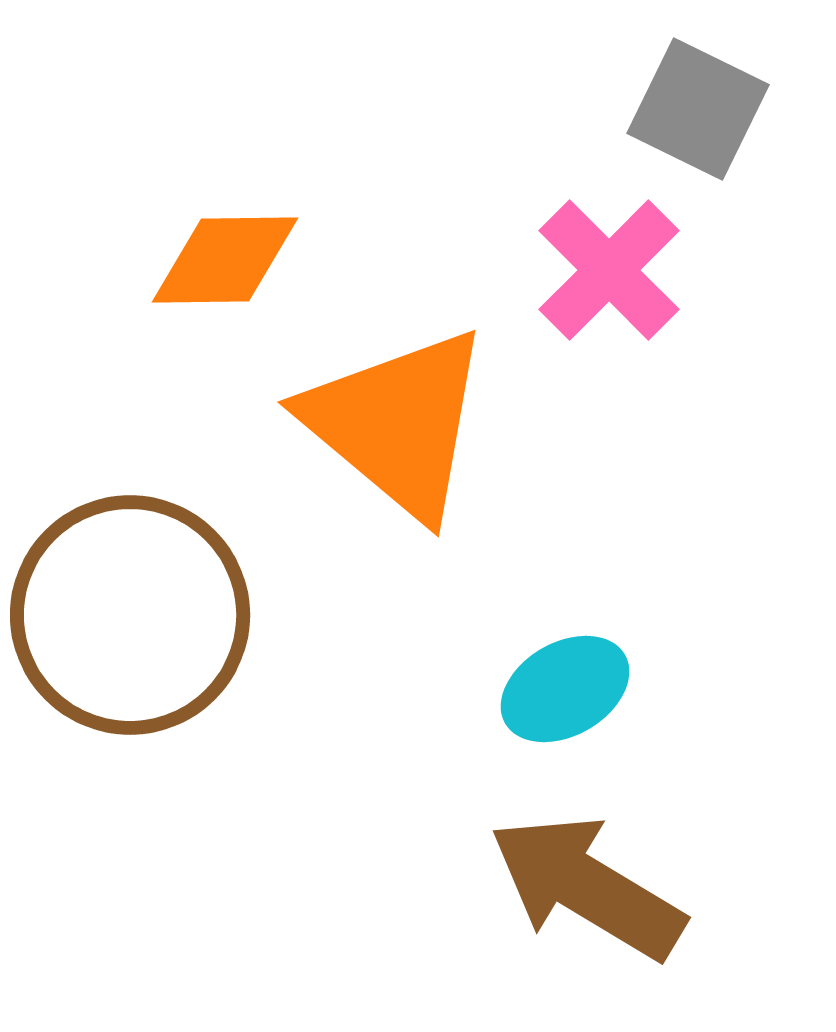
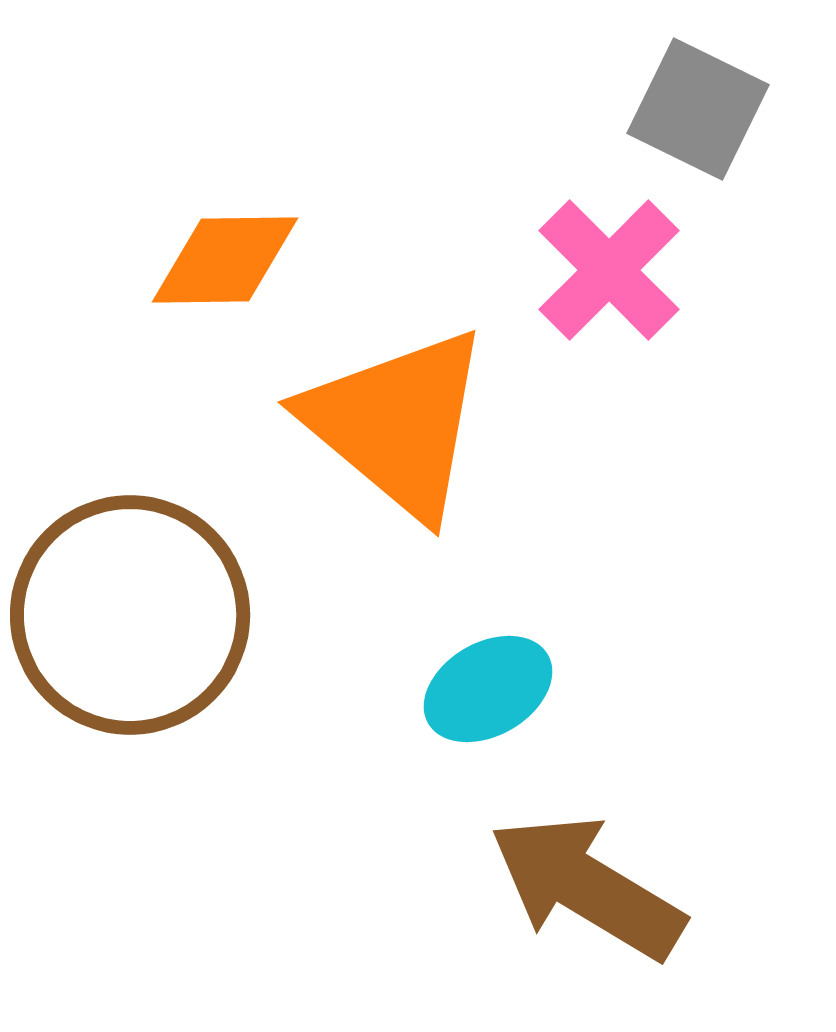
cyan ellipse: moved 77 px left
